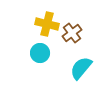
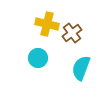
cyan circle: moved 2 px left, 5 px down
cyan semicircle: rotated 20 degrees counterclockwise
